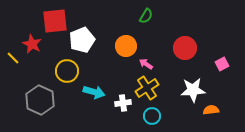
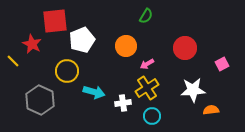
yellow line: moved 3 px down
pink arrow: moved 1 px right; rotated 64 degrees counterclockwise
